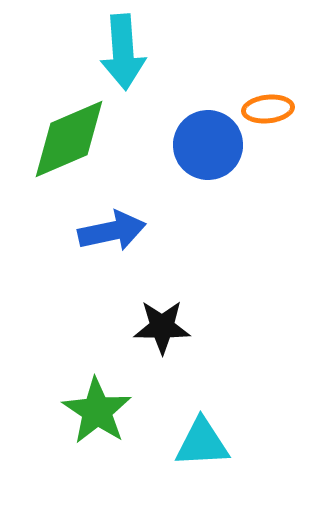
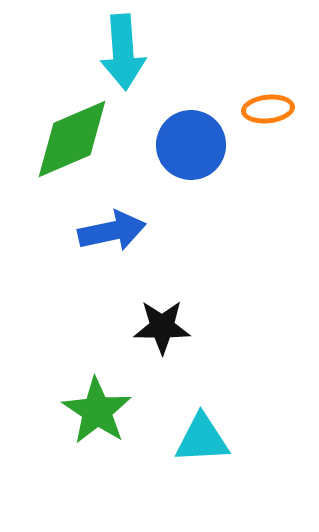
green diamond: moved 3 px right
blue circle: moved 17 px left
cyan triangle: moved 4 px up
